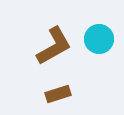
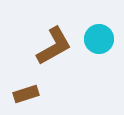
brown rectangle: moved 32 px left
